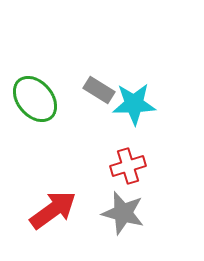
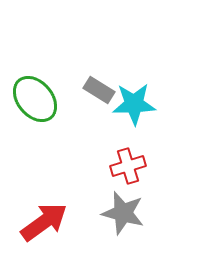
red arrow: moved 9 px left, 12 px down
